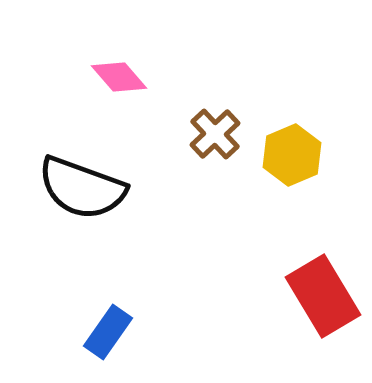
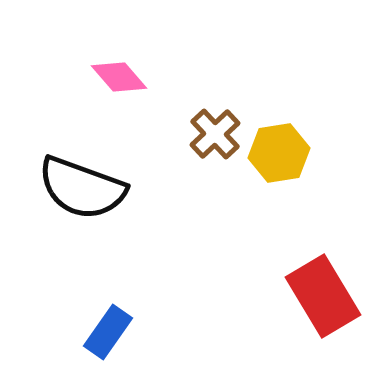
yellow hexagon: moved 13 px left, 2 px up; rotated 14 degrees clockwise
